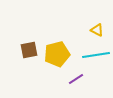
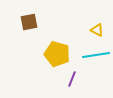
brown square: moved 28 px up
yellow pentagon: rotated 30 degrees clockwise
purple line: moved 4 px left; rotated 35 degrees counterclockwise
